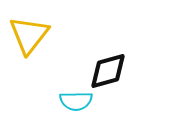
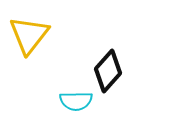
black diamond: rotated 33 degrees counterclockwise
